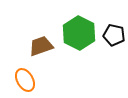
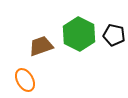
green hexagon: moved 1 px down
